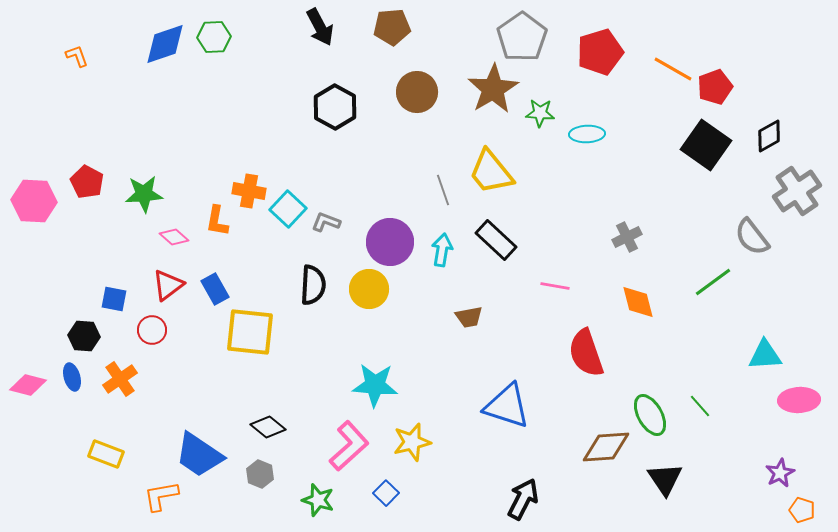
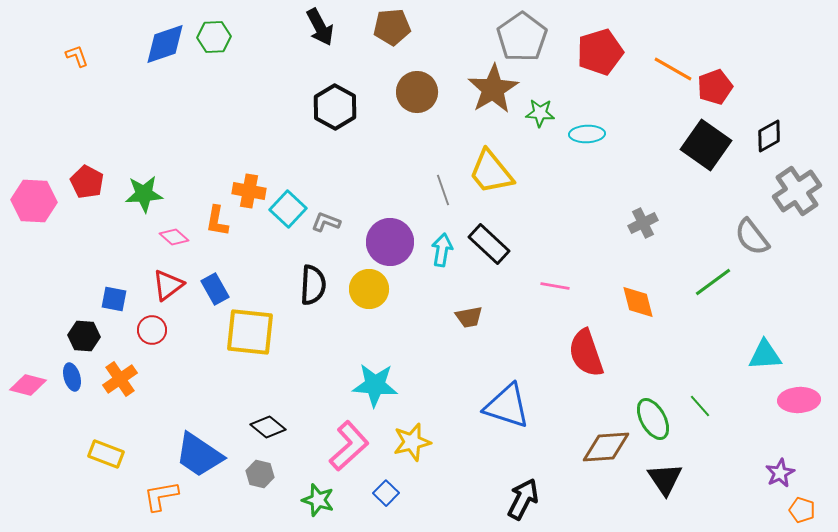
gray cross at (627, 237): moved 16 px right, 14 px up
black rectangle at (496, 240): moved 7 px left, 4 px down
green ellipse at (650, 415): moved 3 px right, 4 px down
gray hexagon at (260, 474): rotated 8 degrees counterclockwise
